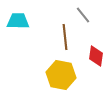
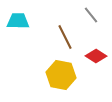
gray line: moved 8 px right
brown line: rotated 20 degrees counterclockwise
red diamond: rotated 65 degrees counterclockwise
